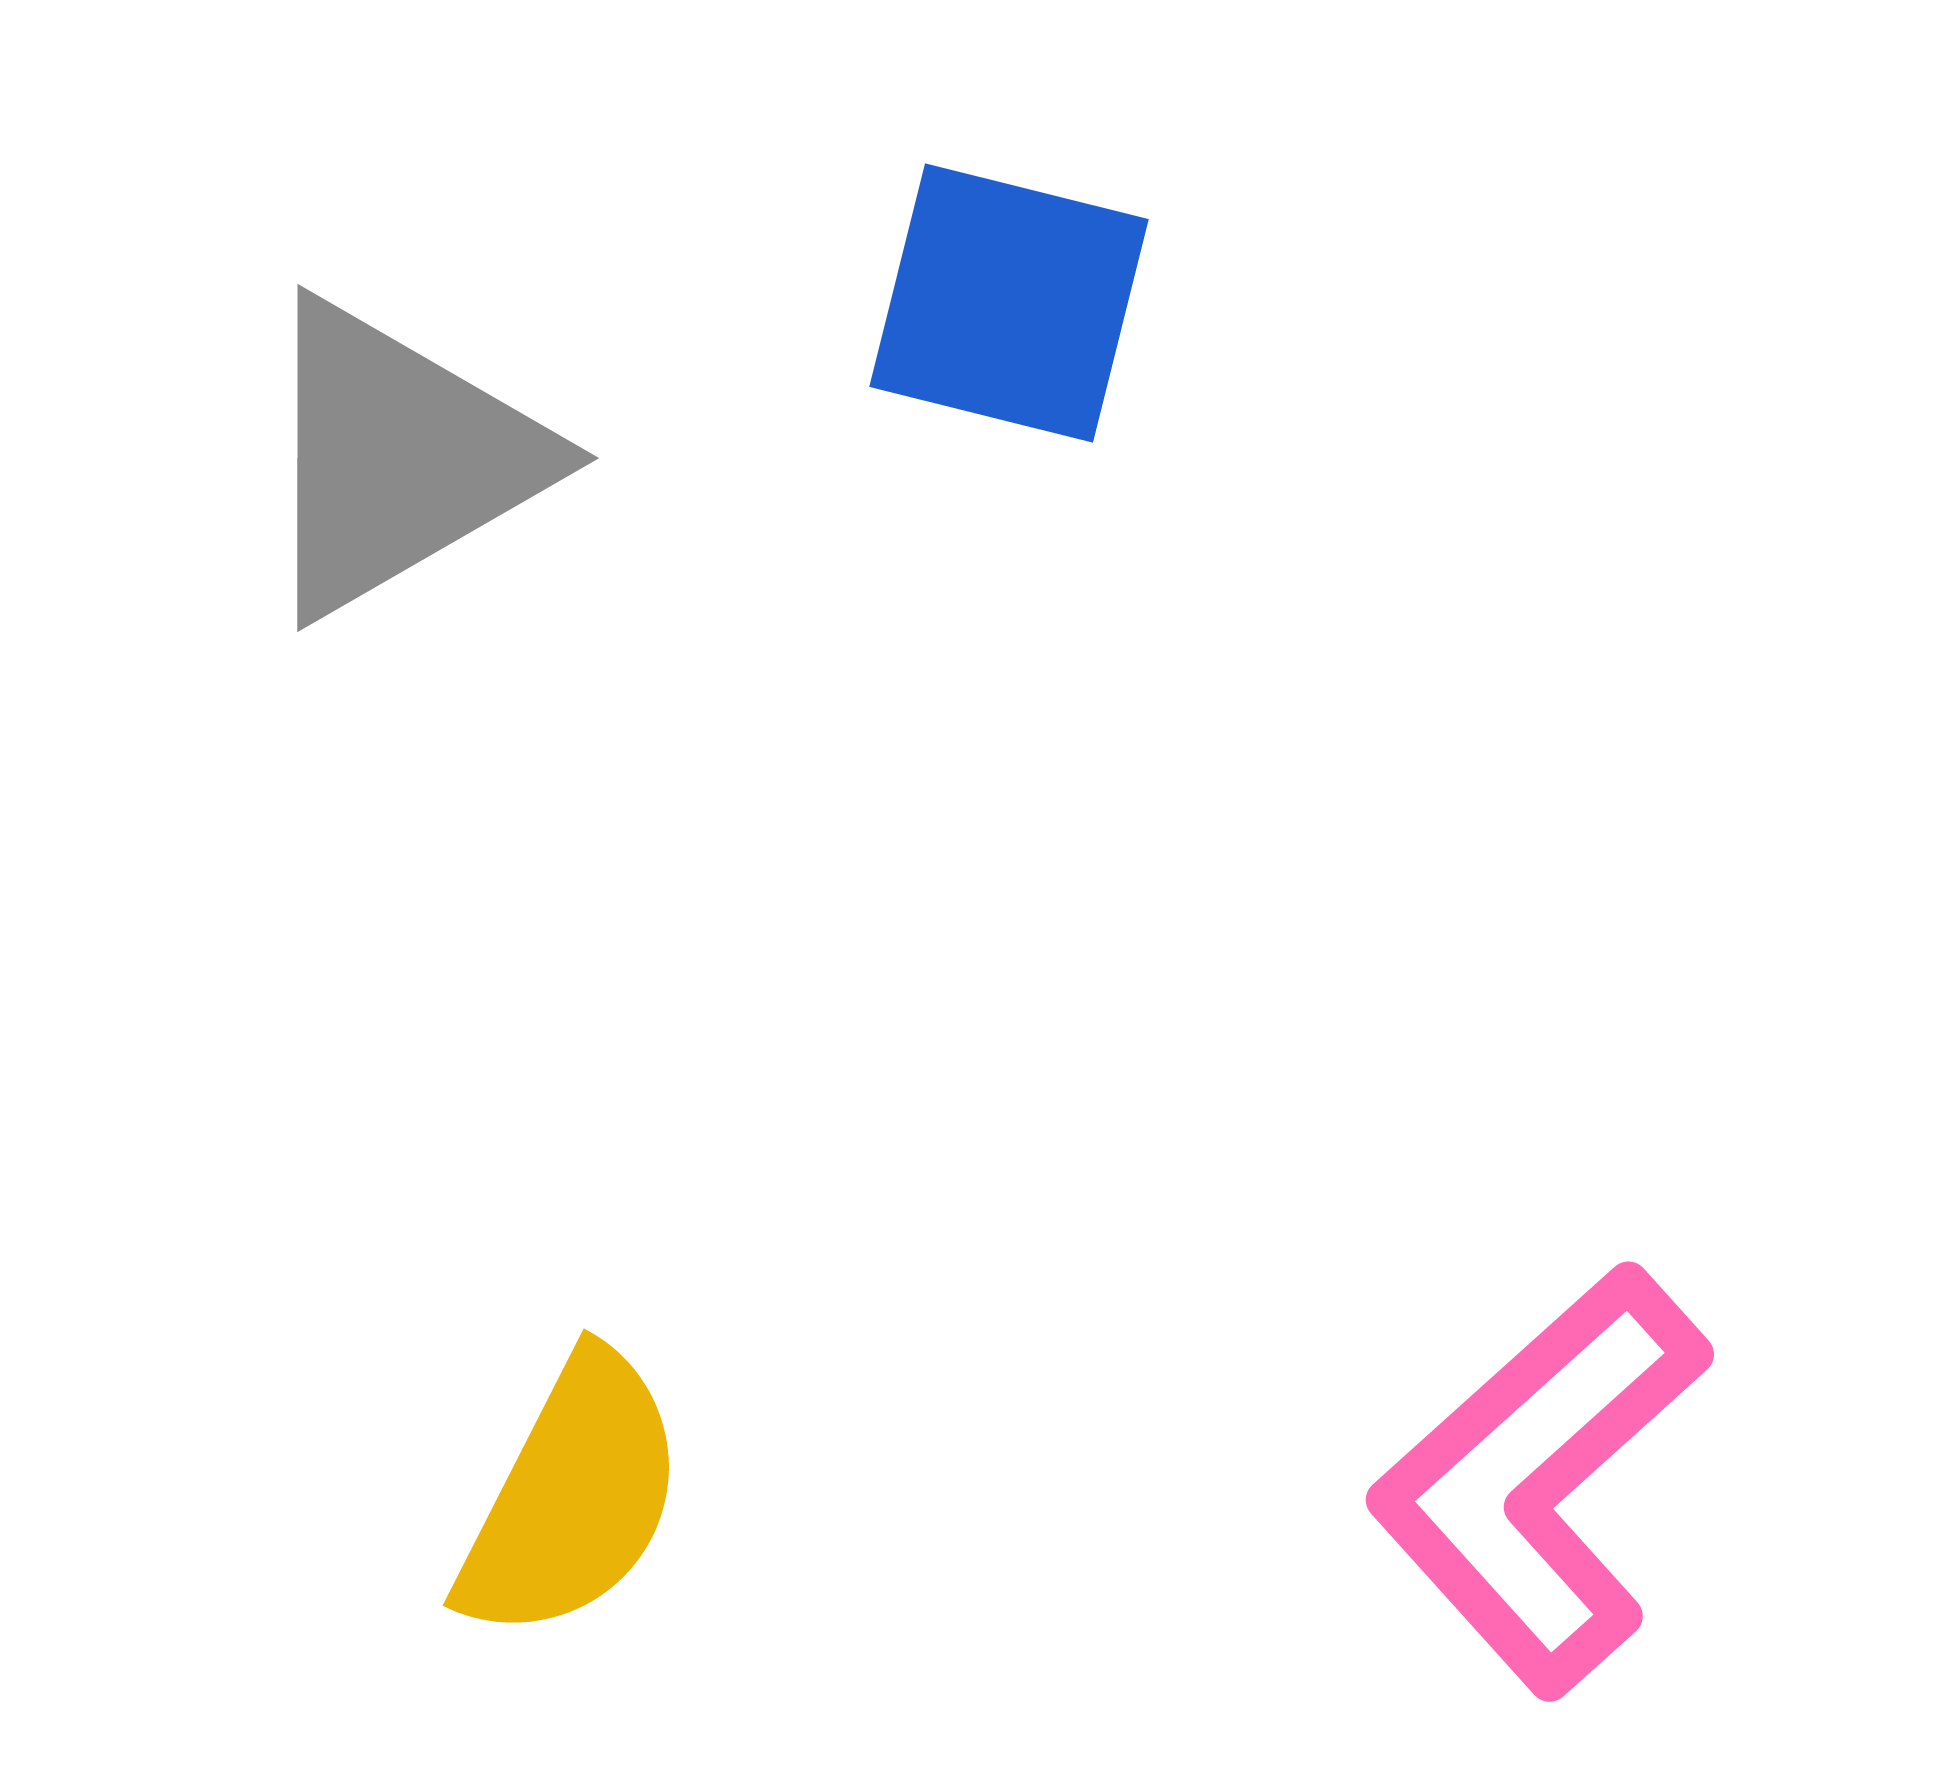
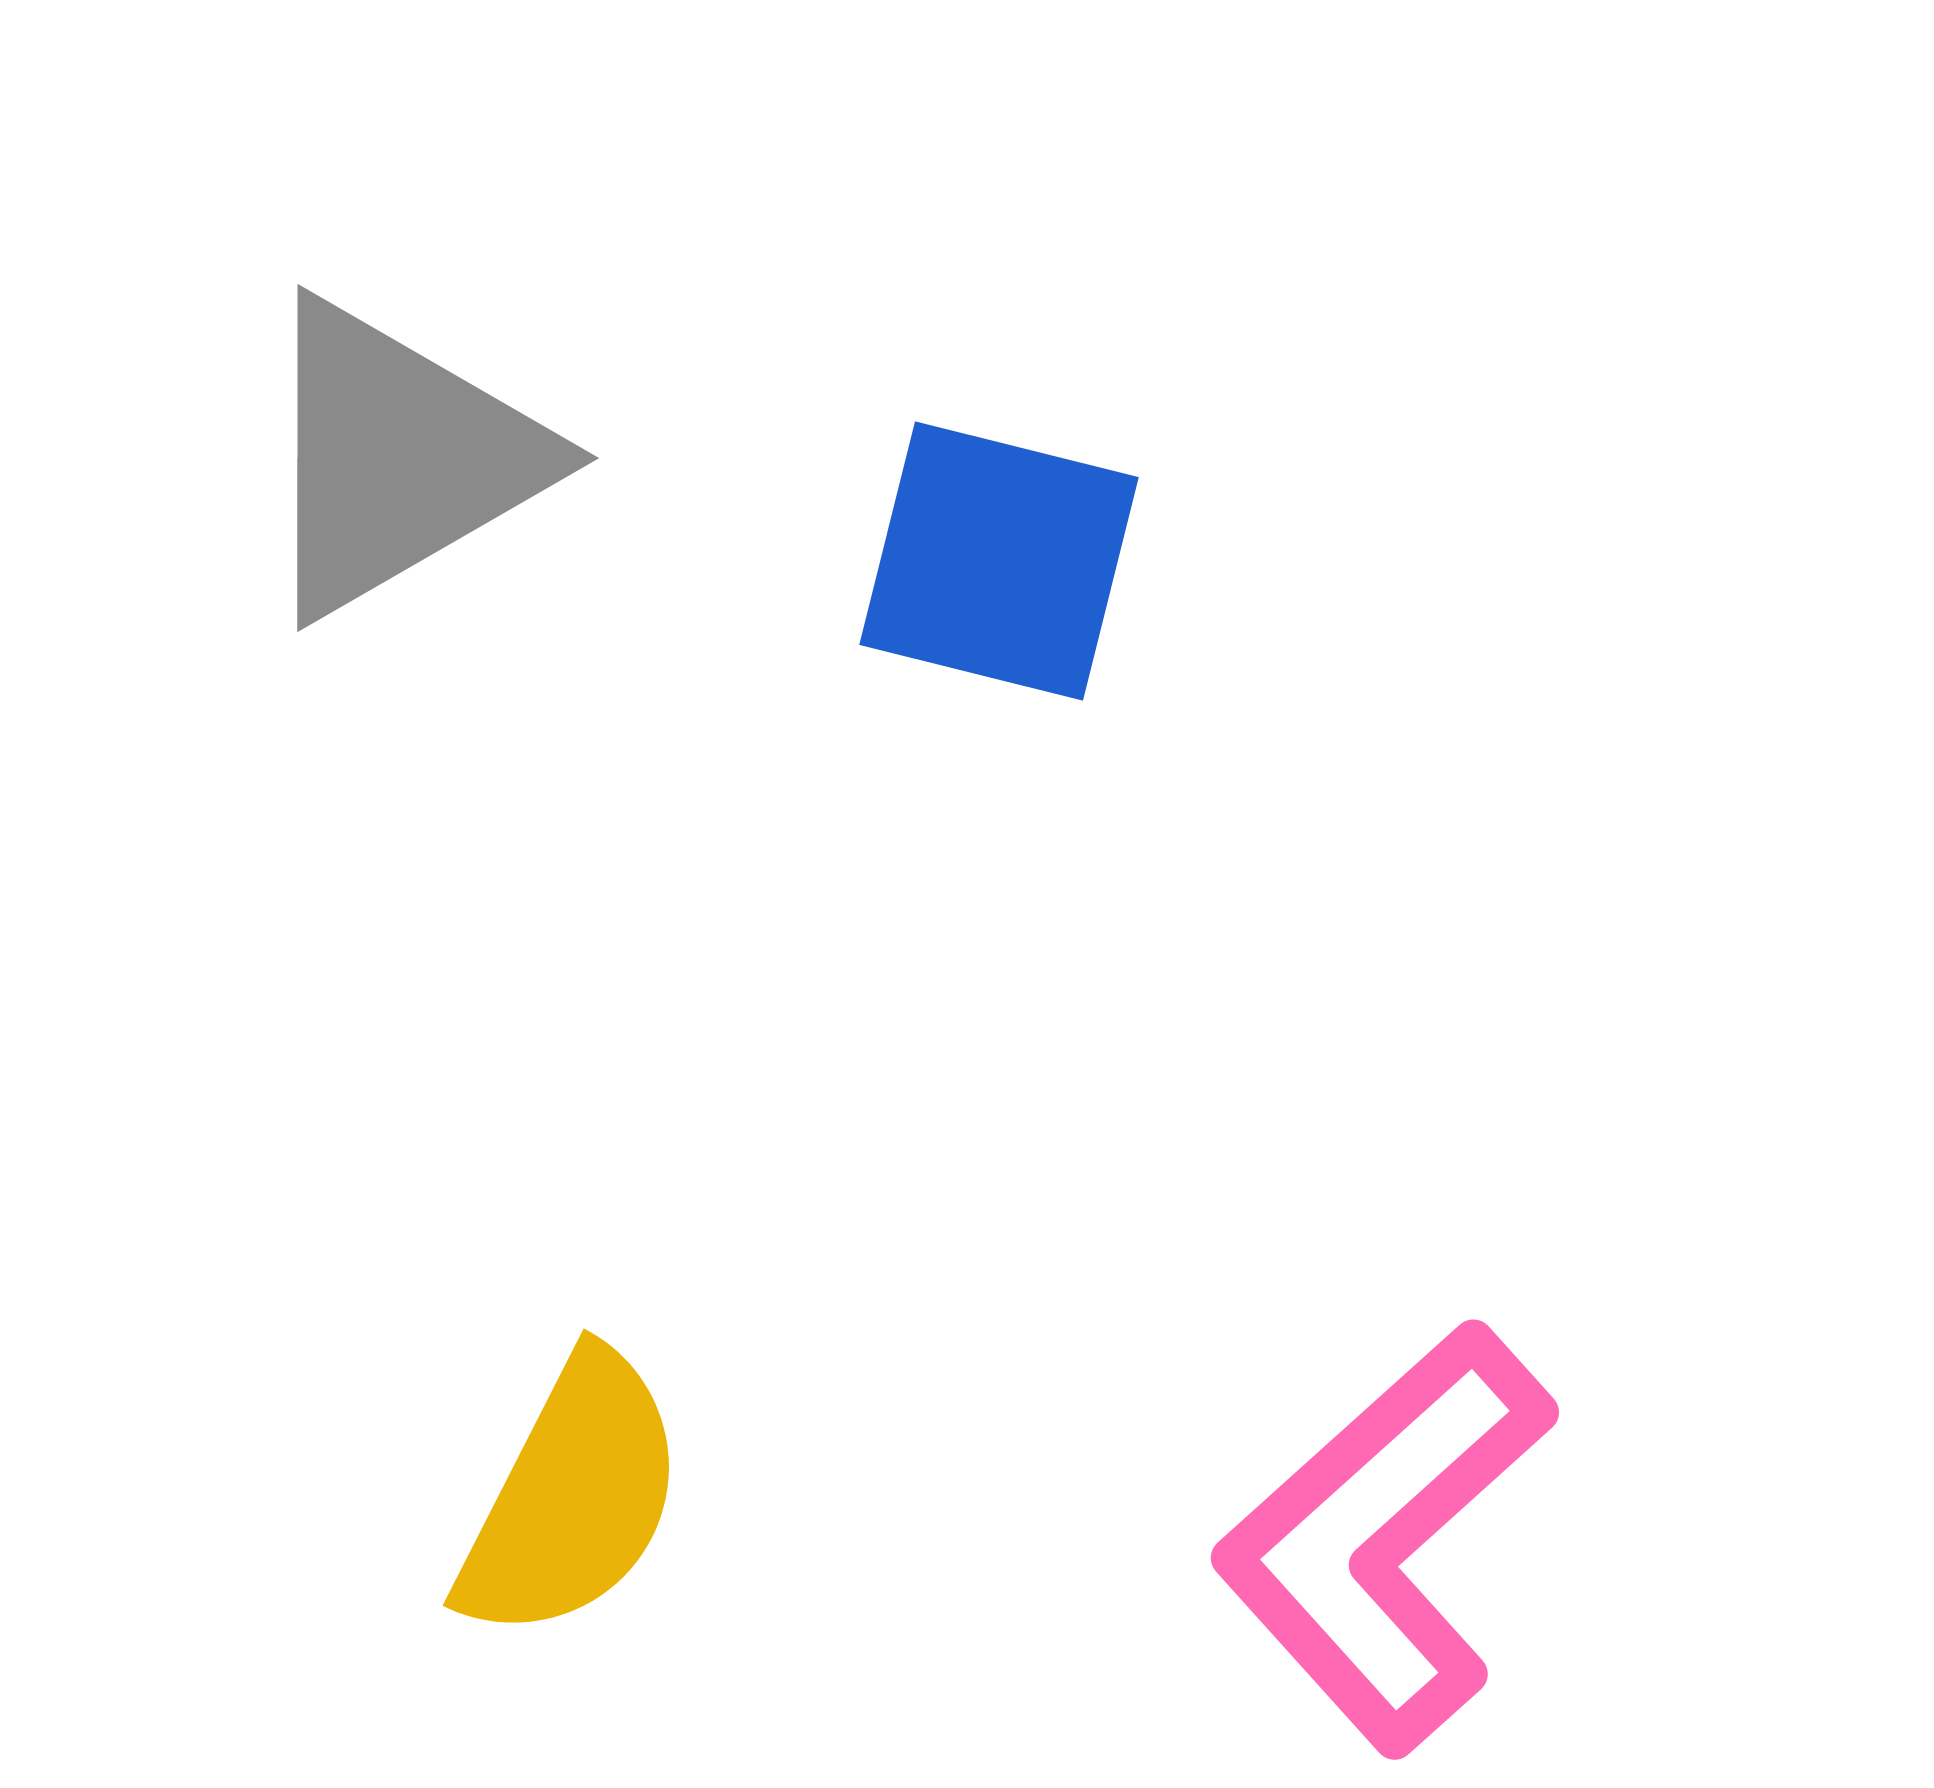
blue square: moved 10 px left, 258 px down
pink L-shape: moved 155 px left, 58 px down
